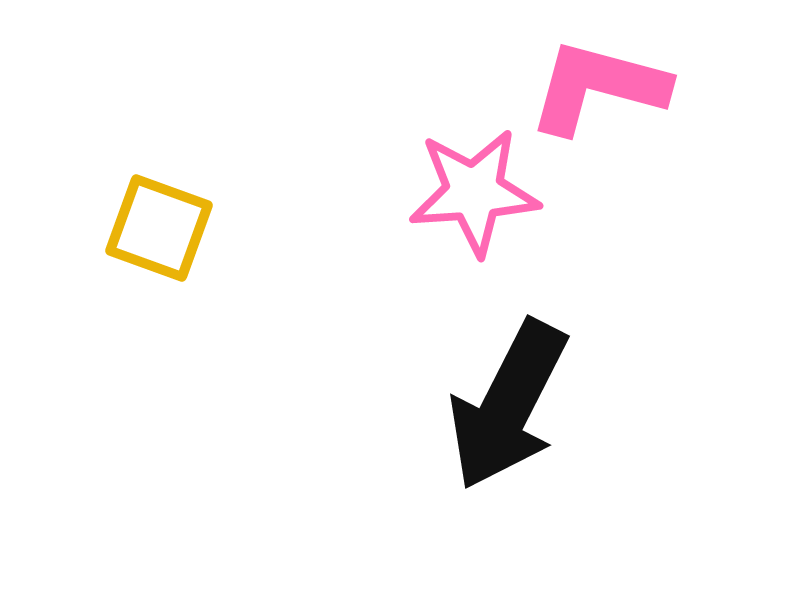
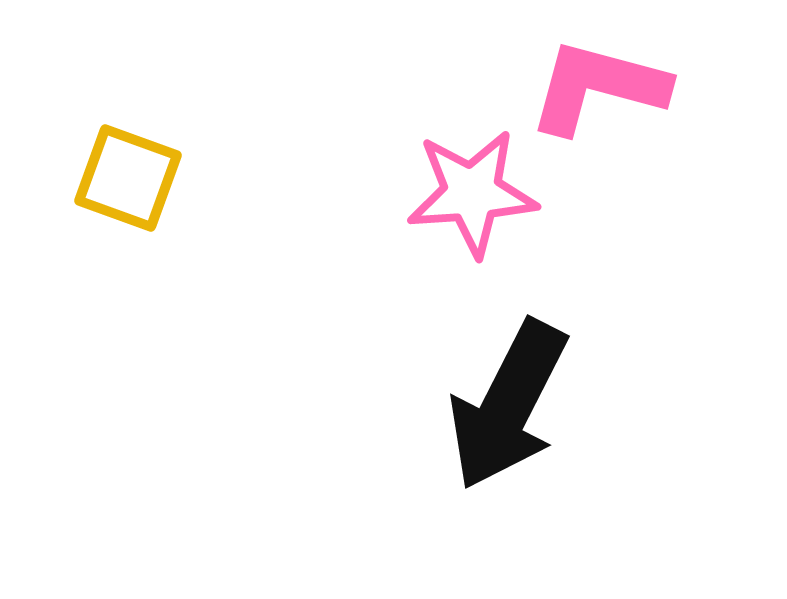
pink star: moved 2 px left, 1 px down
yellow square: moved 31 px left, 50 px up
